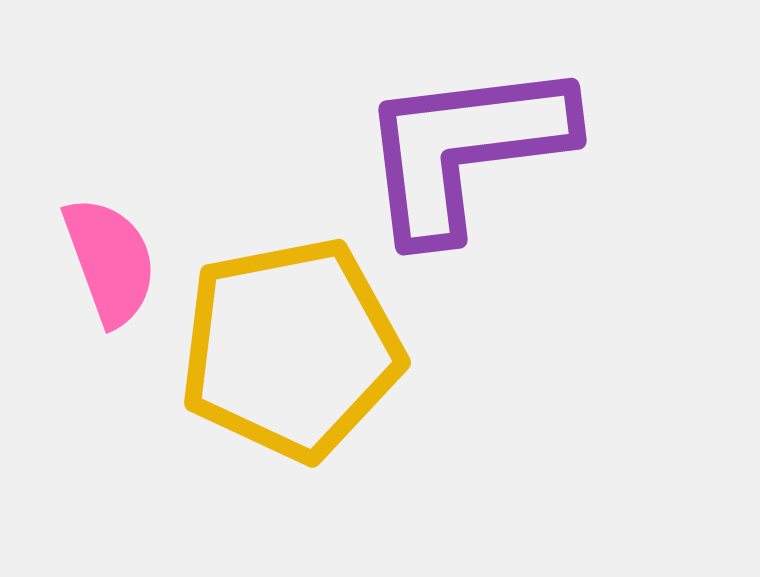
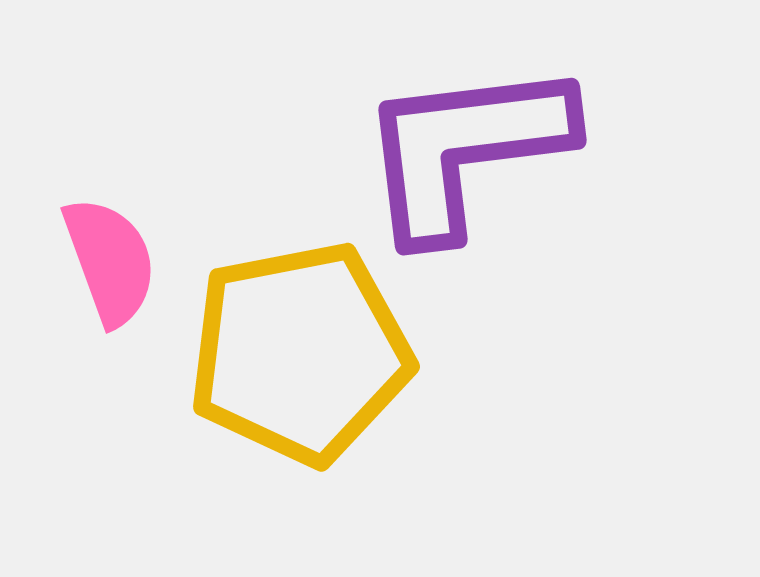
yellow pentagon: moved 9 px right, 4 px down
